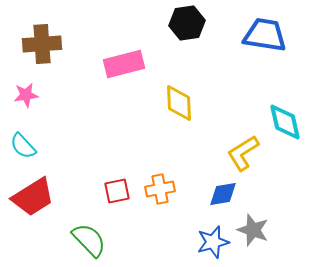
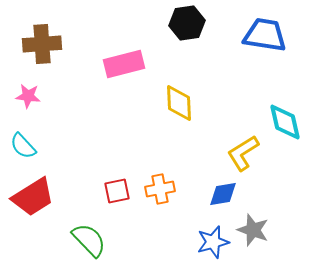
pink star: moved 2 px right, 1 px down; rotated 15 degrees clockwise
